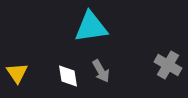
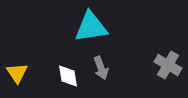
gray arrow: moved 3 px up; rotated 10 degrees clockwise
